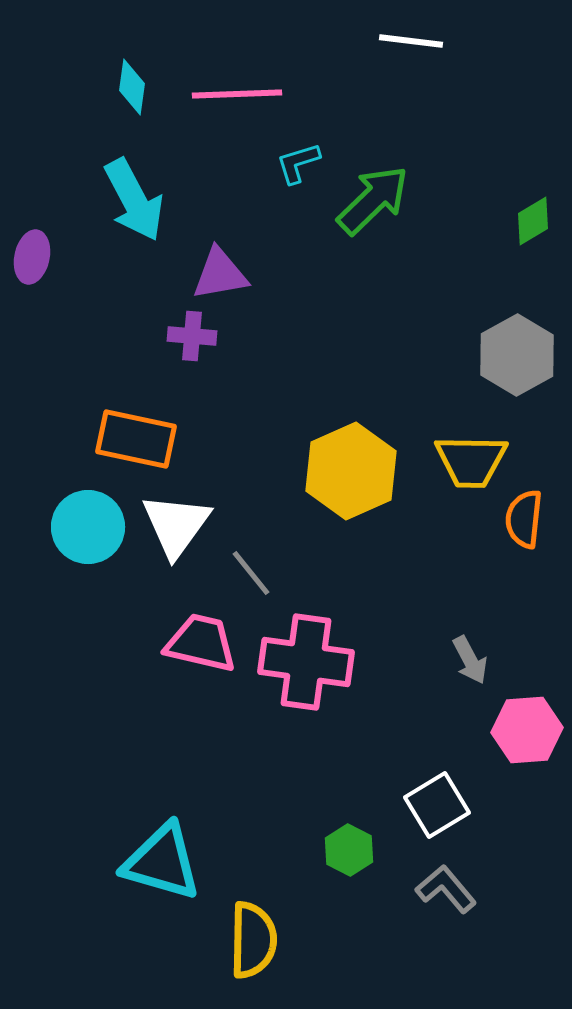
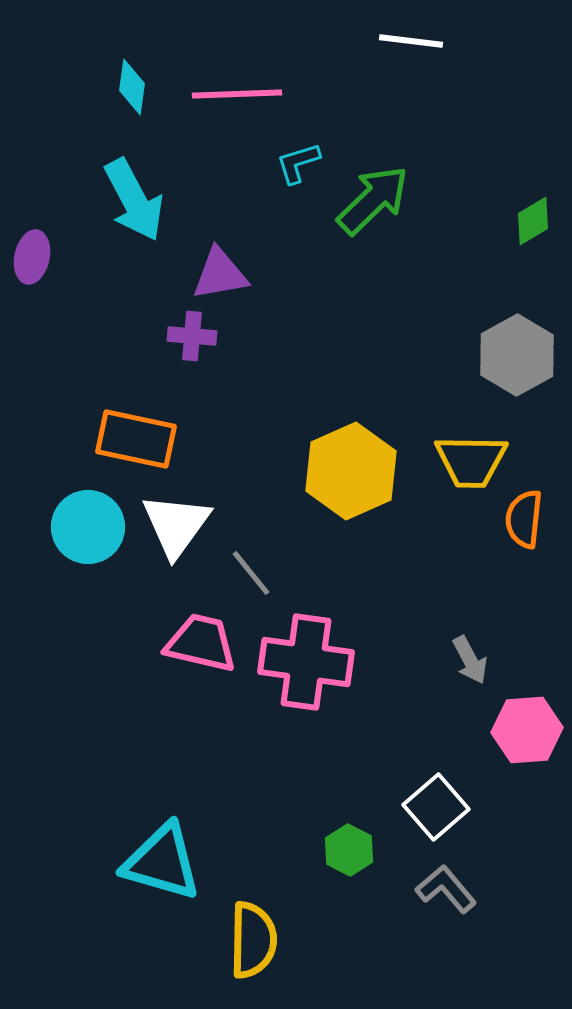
white square: moved 1 px left, 2 px down; rotated 10 degrees counterclockwise
